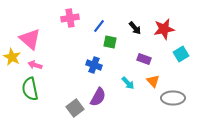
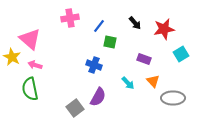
black arrow: moved 5 px up
